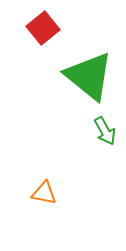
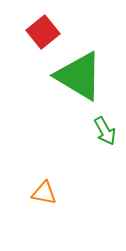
red square: moved 4 px down
green triangle: moved 10 px left; rotated 8 degrees counterclockwise
